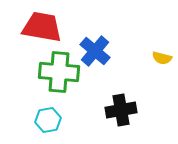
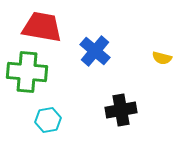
green cross: moved 32 px left
